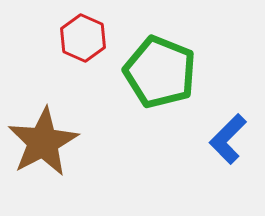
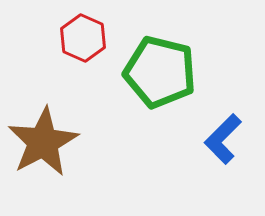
green pentagon: rotated 8 degrees counterclockwise
blue L-shape: moved 5 px left
